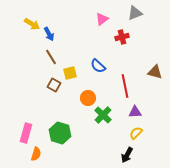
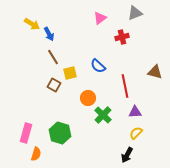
pink triangle: moved 2 px left, 1 px up
brown line: moved 2 px right
